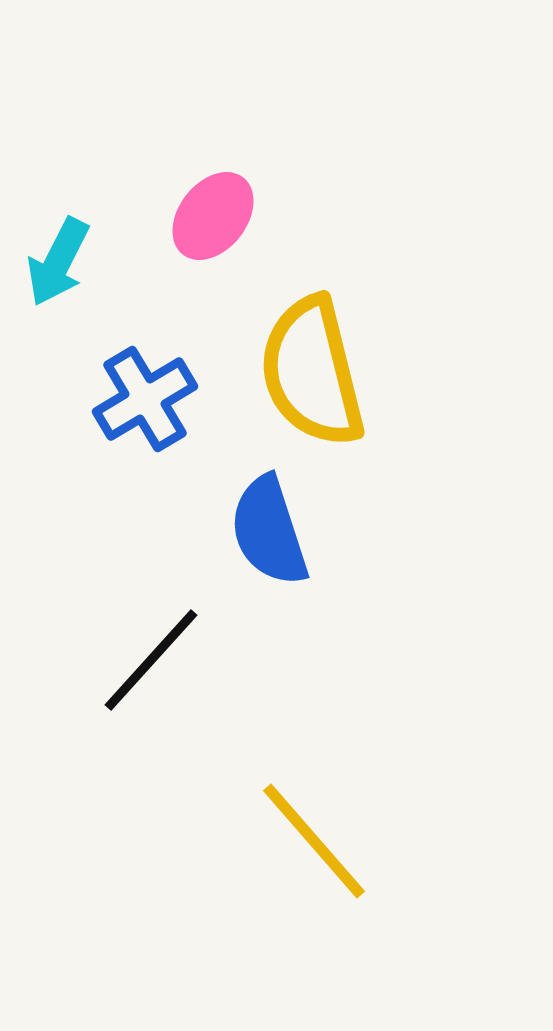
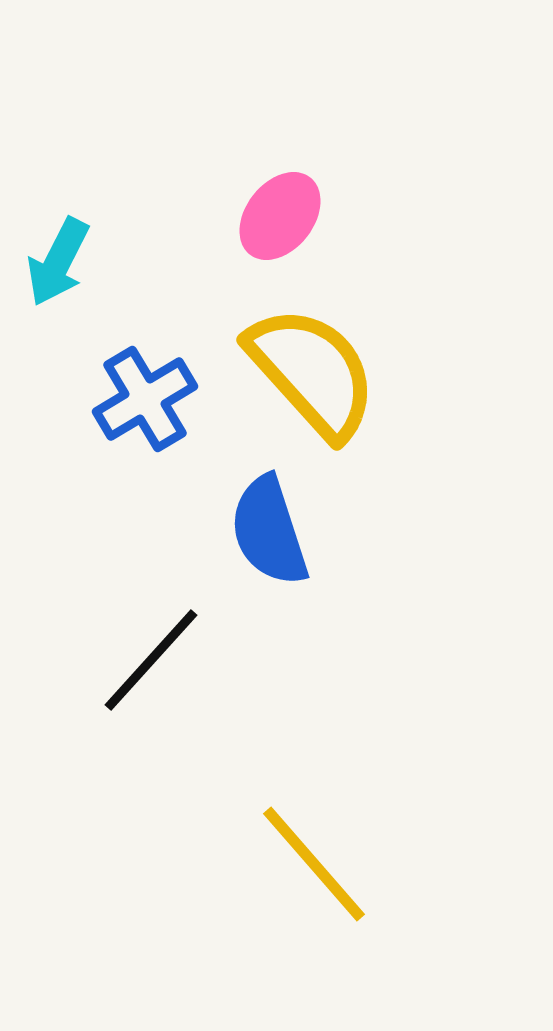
pink ellipse: moved 67 px right
yellow semicircle: rotated 152 degrees clockwise
yellow line: moved 23 px down
